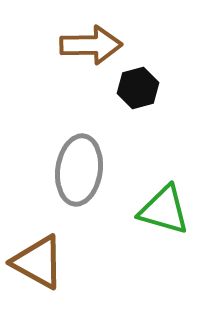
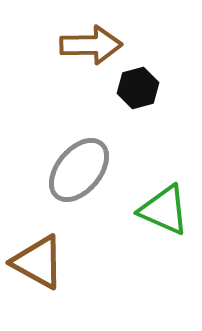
gray ellipse: rotated 32 degrees clockwise
green triangle: rotated 8 degrees clockwise
